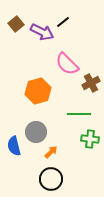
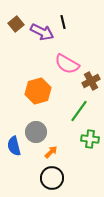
black line: rotated 64 degrees counterclockwise
pink semicircle: rotated 15 degrees counterclockwise
brown cross: moved 2 px up
green line: moved 3 px up; rotated 55 degrees counterclockwise
black circle: moved 1 px right, 1 px up
